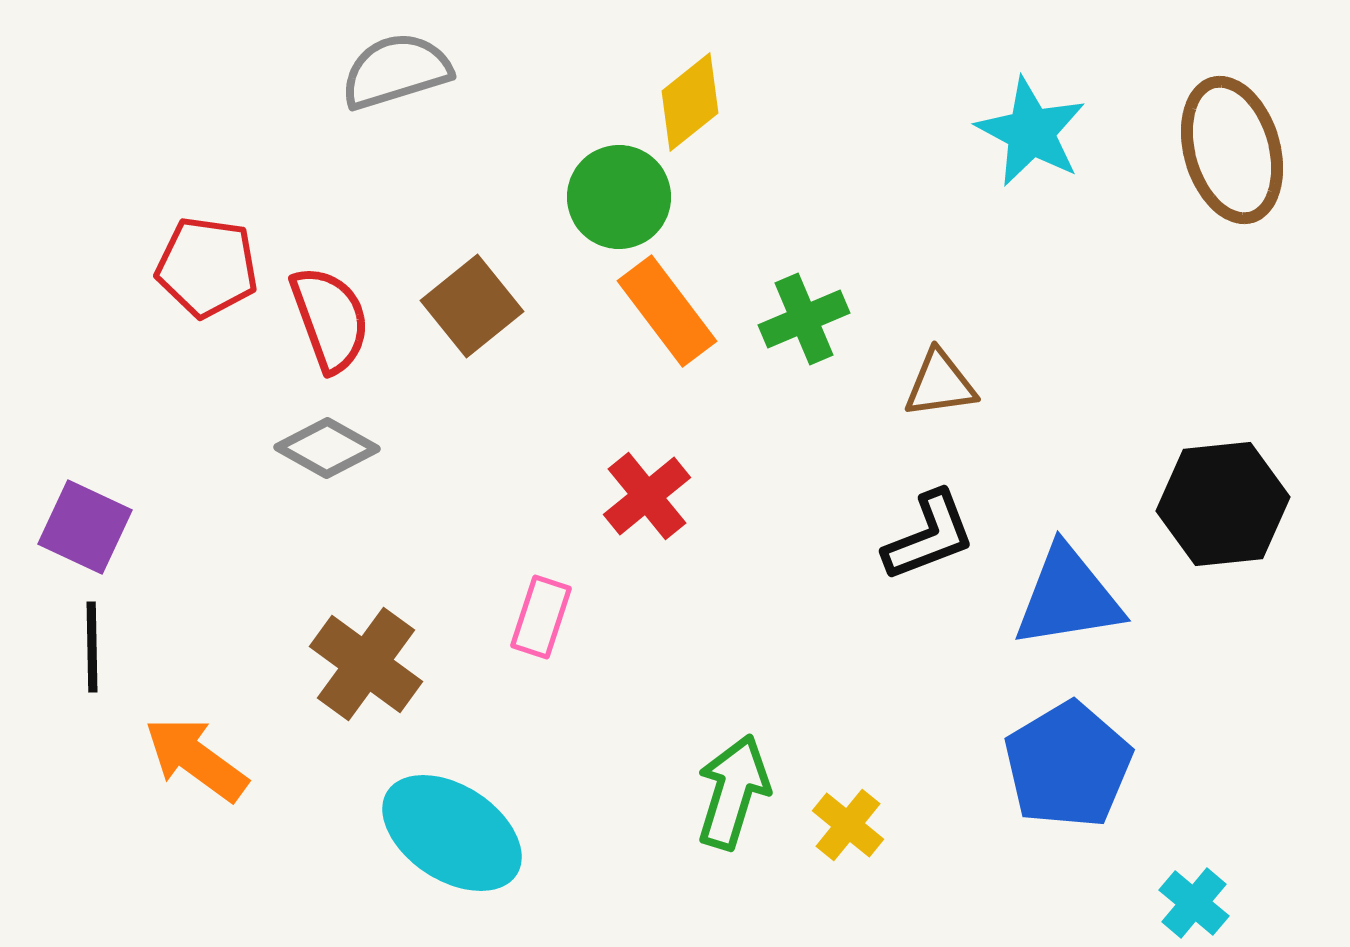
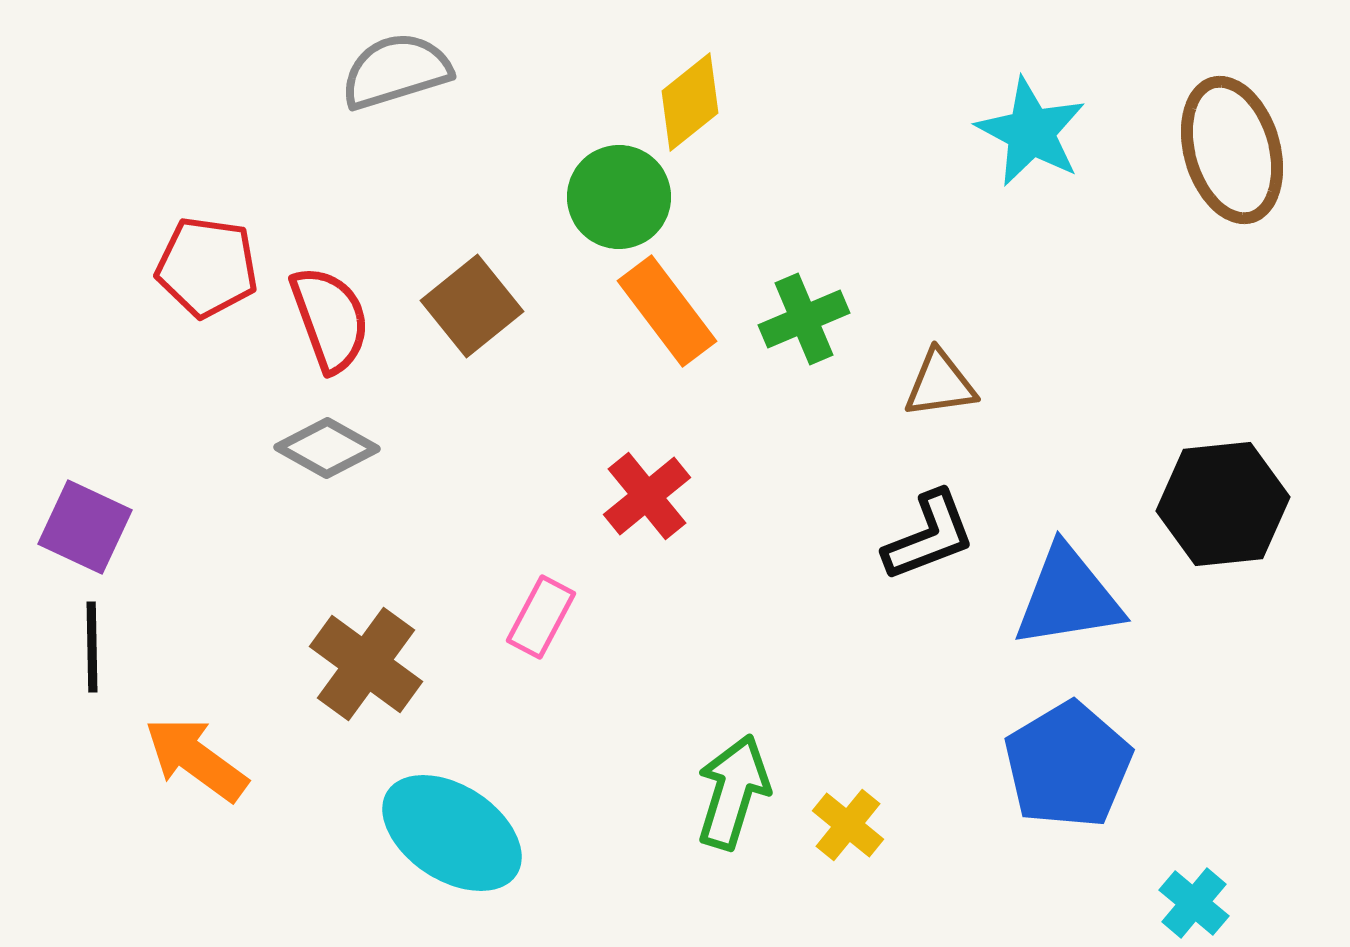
pink rectangle: rotated 10 degrees clockwise
